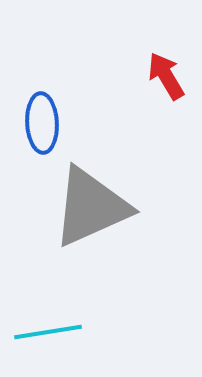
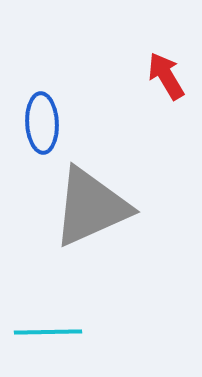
cyan line: rotated 8 degrees clockwise
